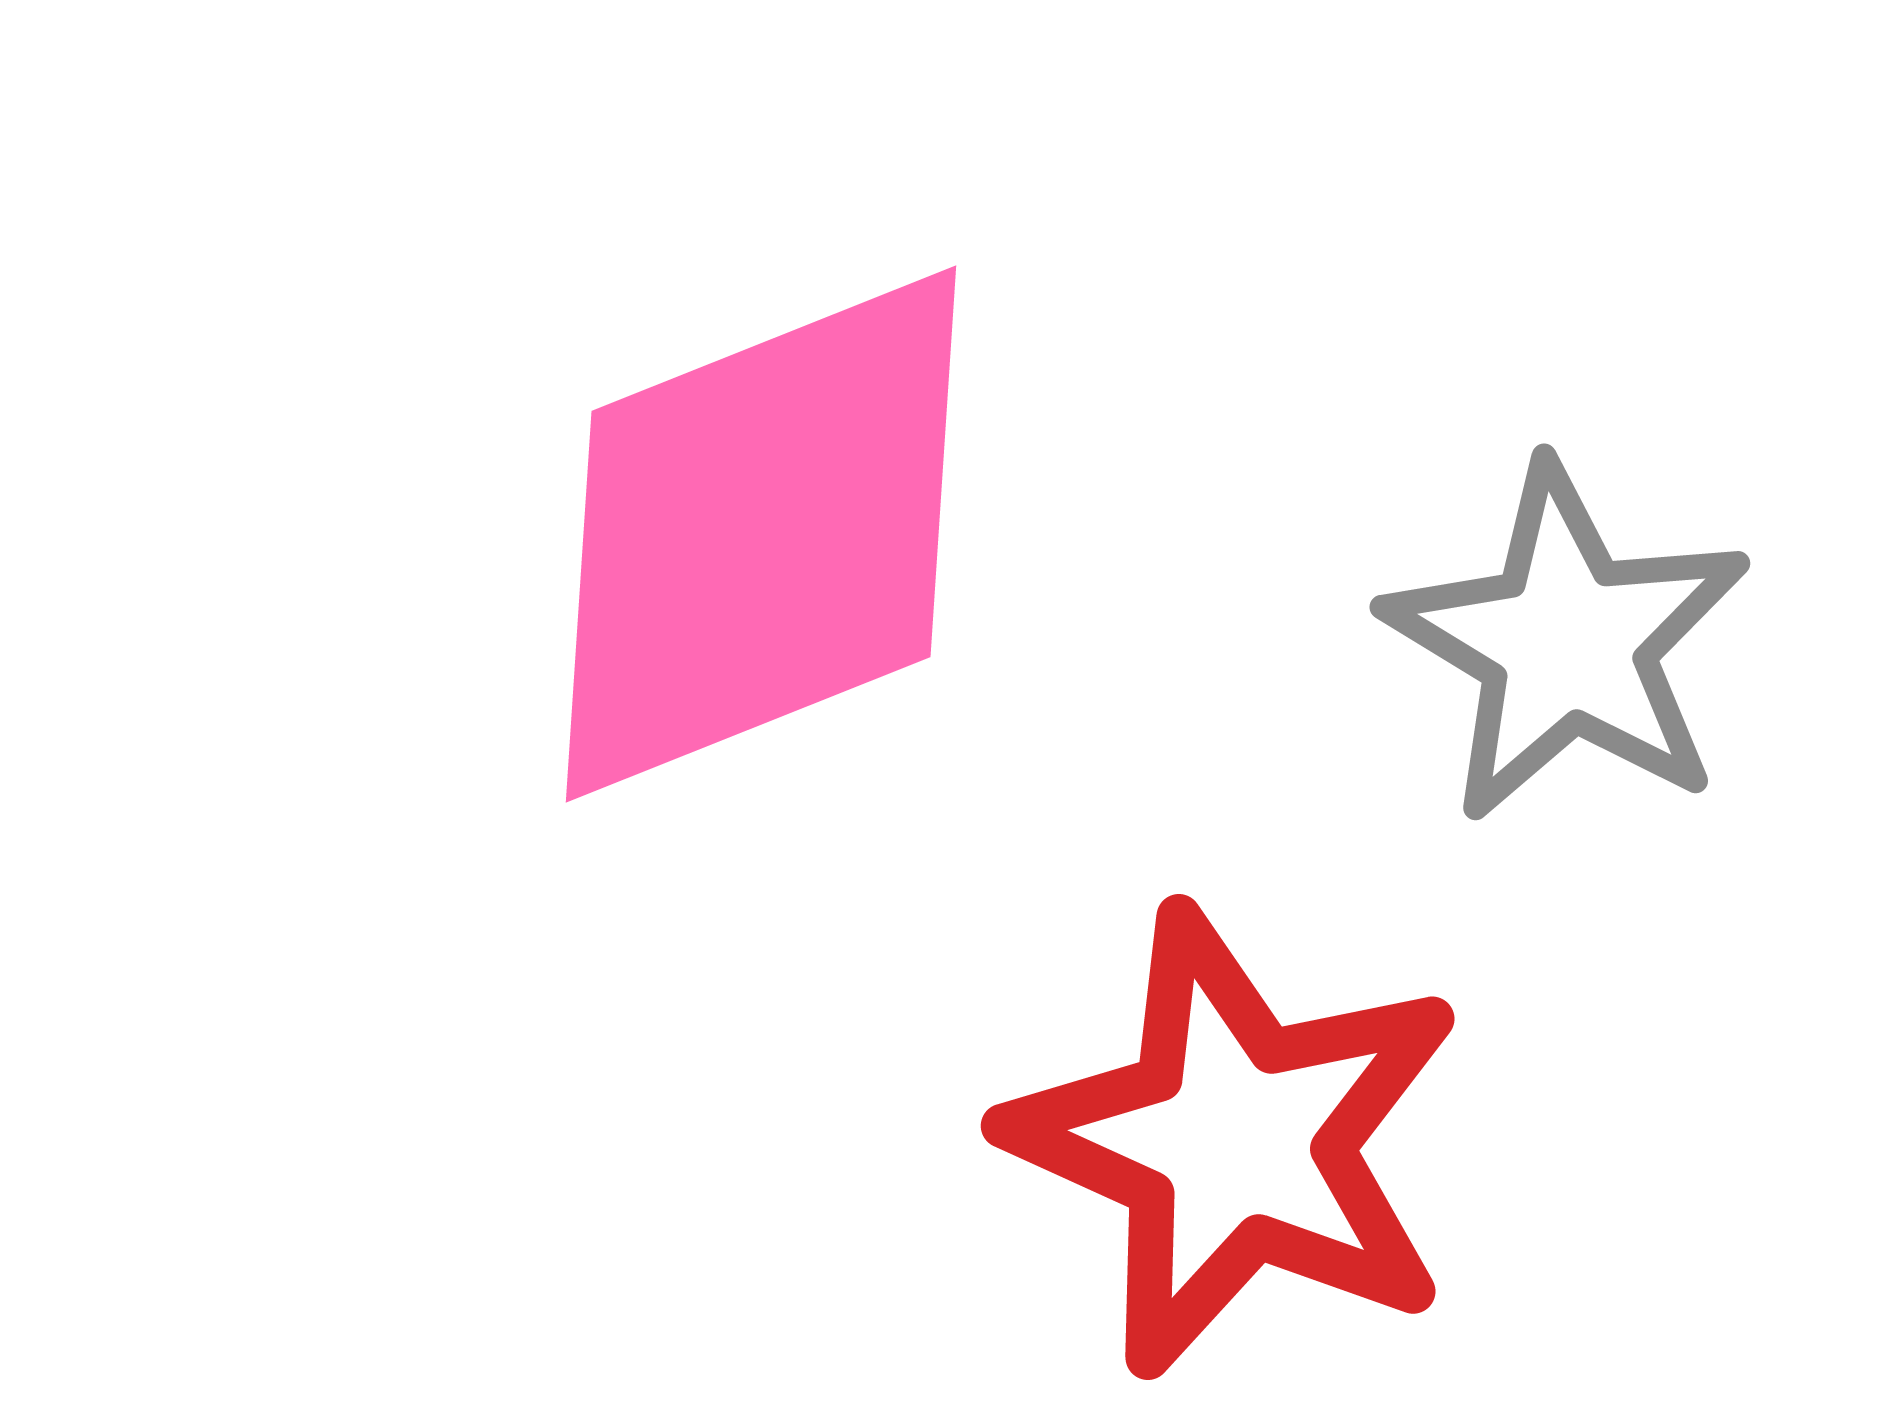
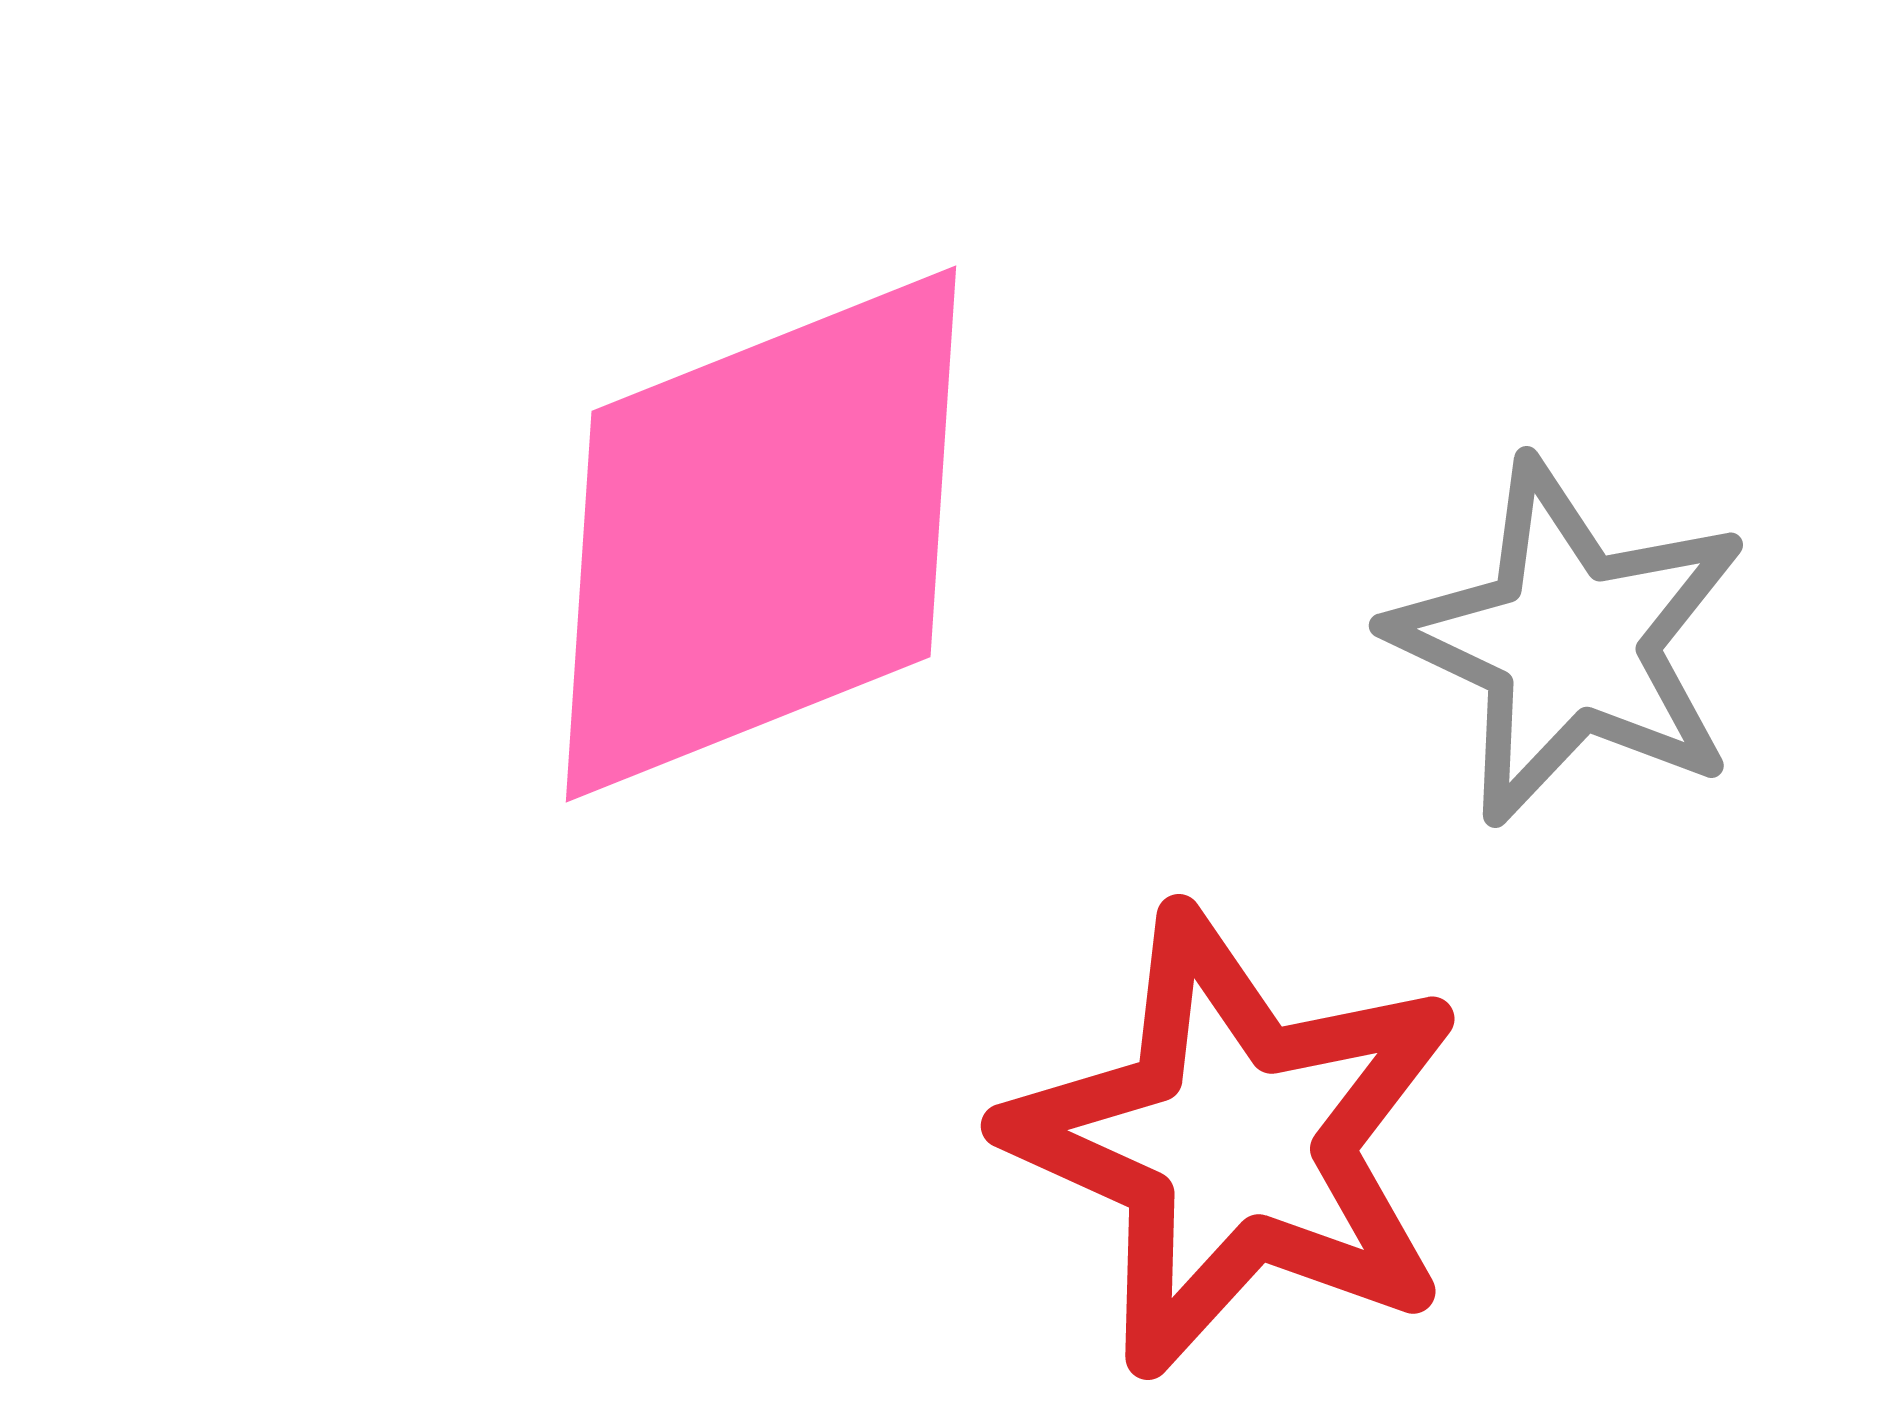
gray star: moved 2 px right, 1 px up; rotated 6 degrees counterclockwise
